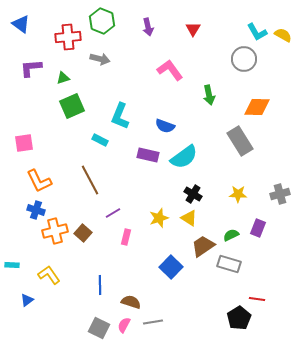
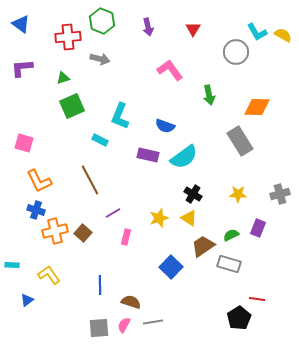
gray circle at (244, 59): moved 8 px left, 7 px up
purple L-shape at (31, 68): moved 9 px left
pink square at (24, 143): rotated 24 degrees clockwise
gray square at (99, 328): rotated 30 degrees counterclockwise
